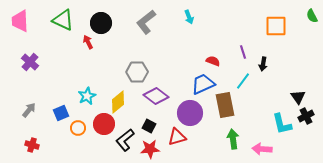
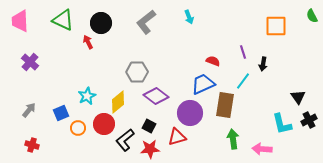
brown rectangle: rotated 20 degrees clockwise
black cross: moved 3 px right, 4 px down
